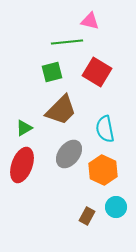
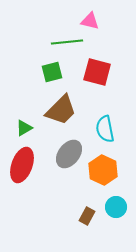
red square: rotated 16 degrees counterclockwise
